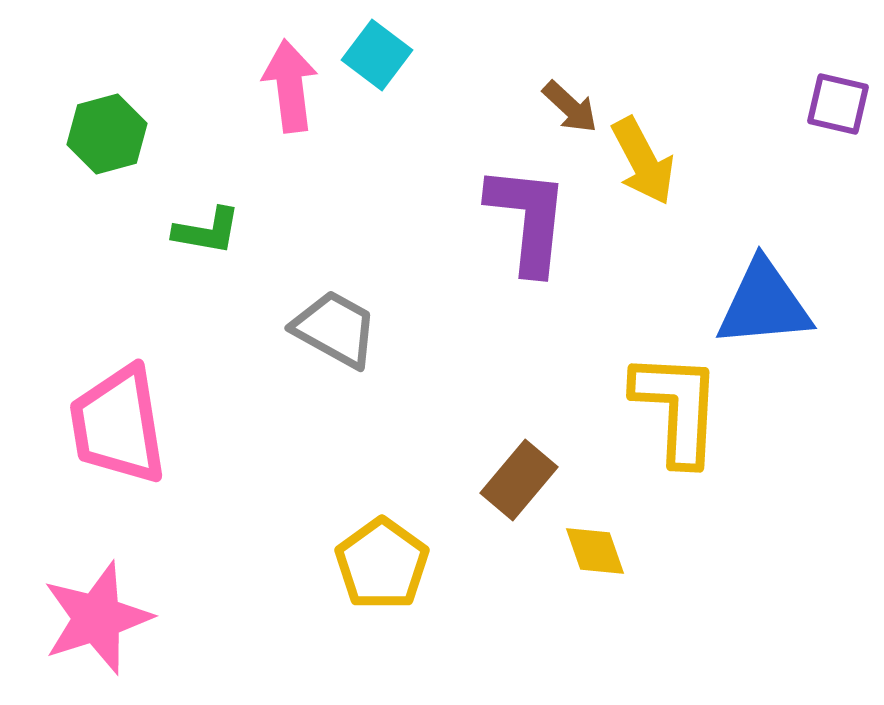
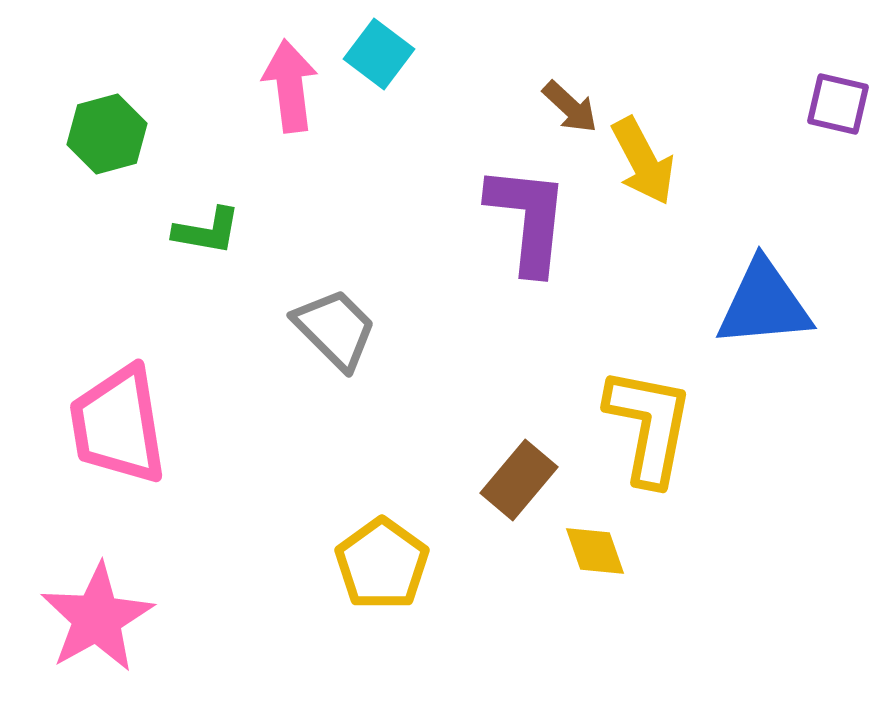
cyan square: moved 2 px right, 1 px up
gray trapezoid: rotated 16 degrees clockwise
yellow L-shape: moved 28 px left, 18 px down; rotated 8 degrees clockwise
pink star: rotated 11 degrees counterclockwise
